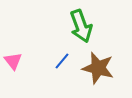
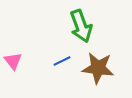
blue line: rotated 24 degrees clockwise
brown star: rotated 8 degrees counterclockwise
